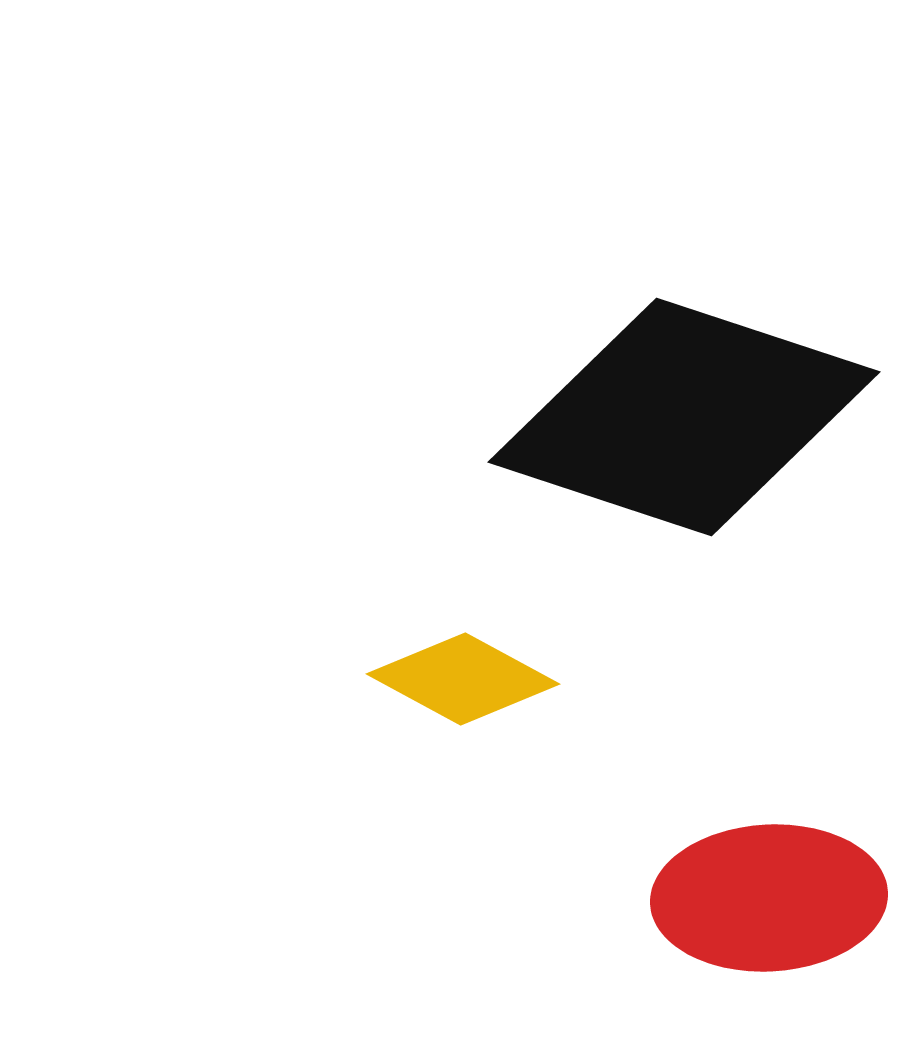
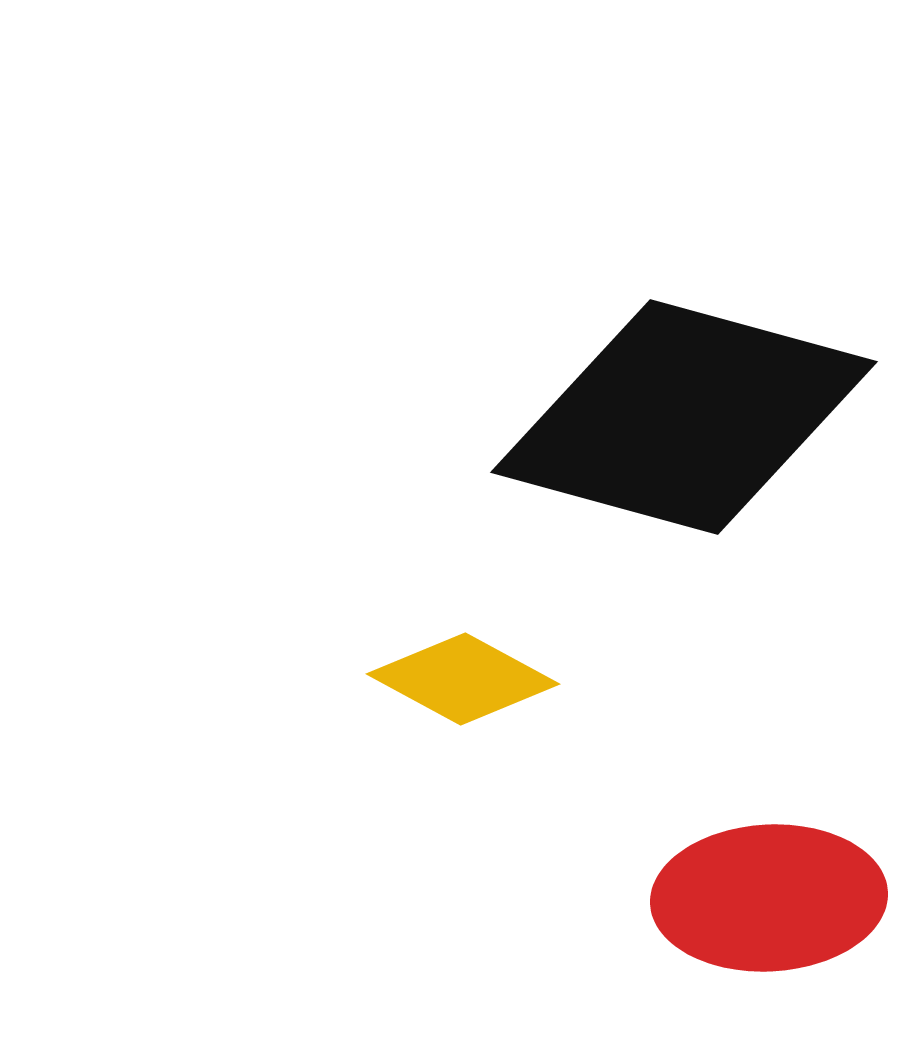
black diamond: rotated 3 degrees counterclockwise
